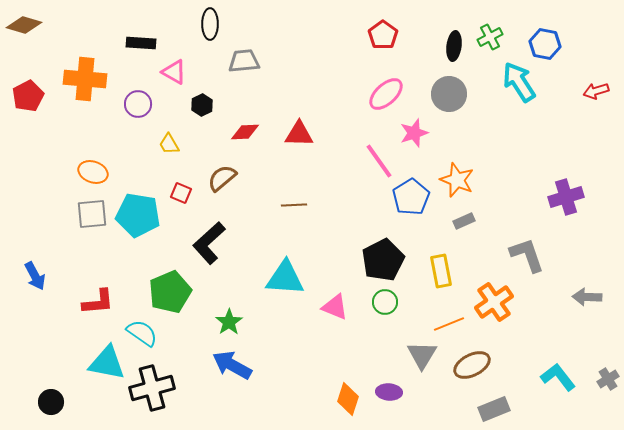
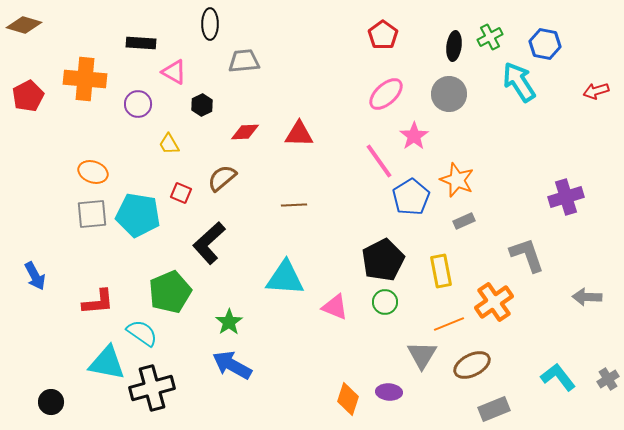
pink star at (414, 133): moved 3 px down; rotated 16 degrees counterclockwise
